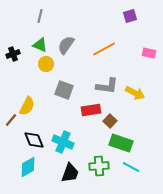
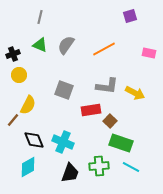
gray line: moved 1 px down
yellow circle: moved 27 px left, 11 px down
yellow semicircle: moved 1 px right, 1 px up
brown line: moved 2 px right
